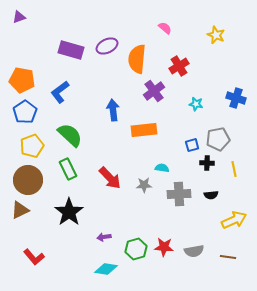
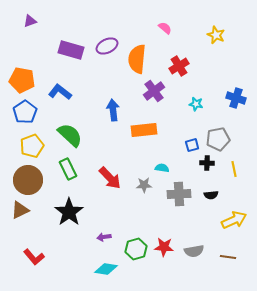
purple triangle: moved 11 px right, 4 px down
blue L-shape: rotated 75 degrees clockwise
